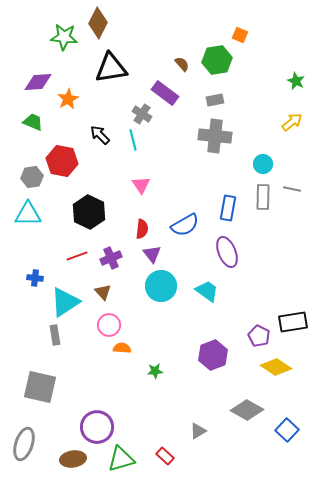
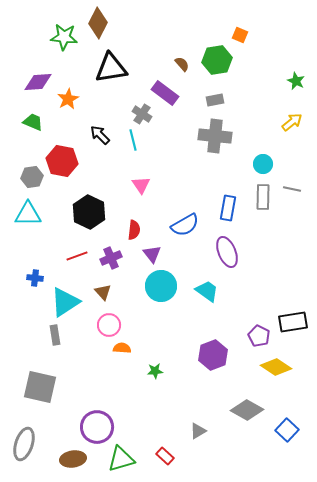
red semicircle at (142, 229): moved 8 px left, 1 px down
